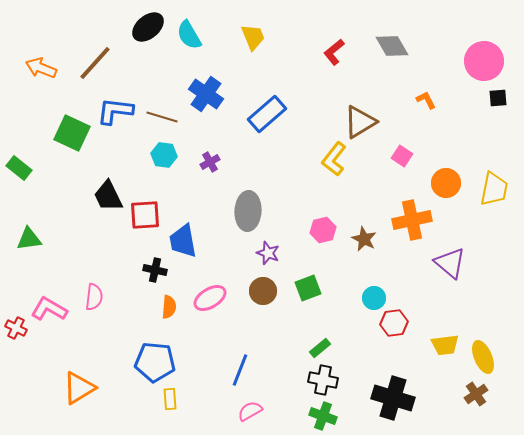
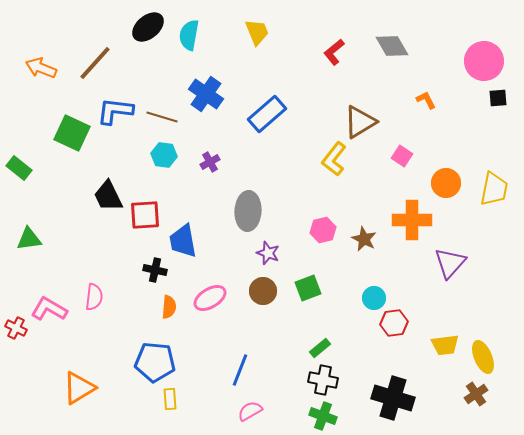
cyan semicircle at (189, 35): rotated 40 degrees clockwise
yellow trapezoid at (253, 37): moved 4 px right, 5 px up
orange cross at (412, 220): rotated 12 degrees clockwise
purple triangle at (450, 263): rotated 32 degrees clockwise
